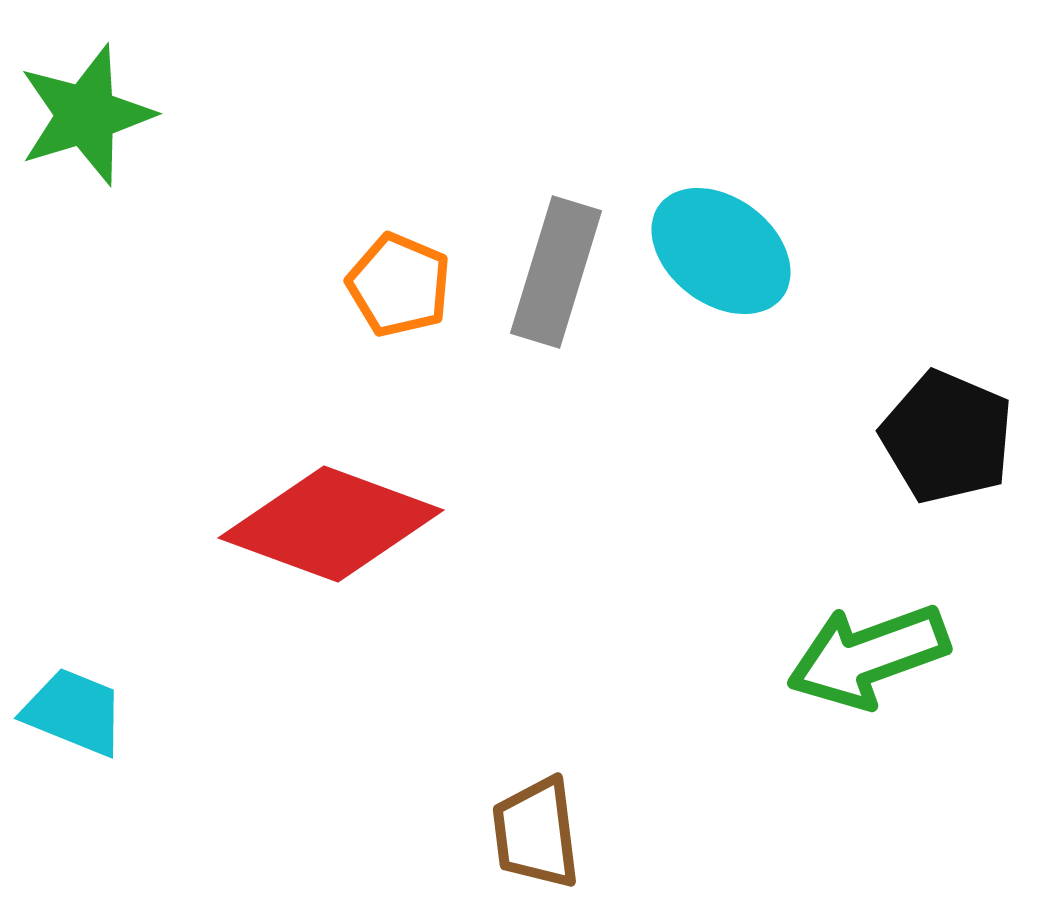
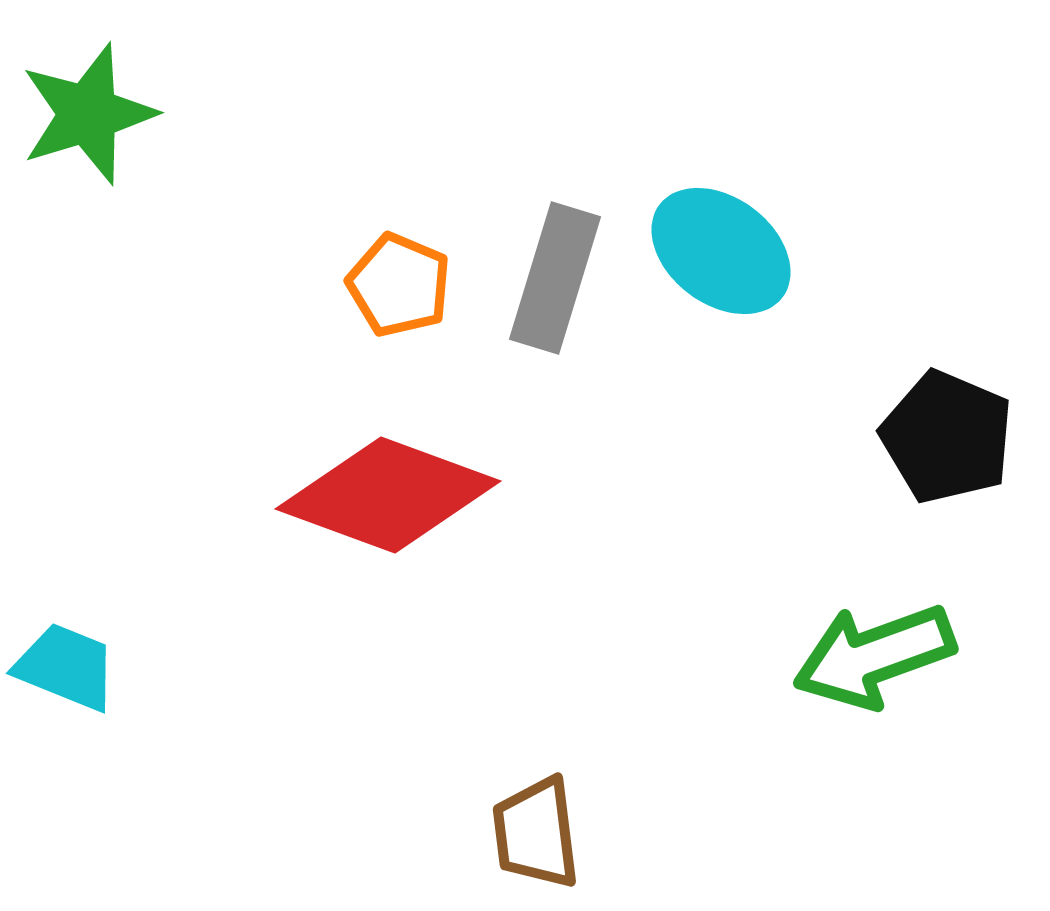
green star: moved 2 px right, 1 px up
gray rectangle: moved 1 px left, 6 px down
red diamond: moved 57 px right, 29 px up
green arrow: moved 6 px right
cyan trapezoid: moved 8 px left, 45 px up
